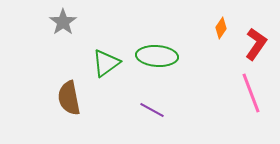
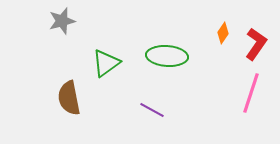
gray star: moved 1 px left, 1 px up; rotated 20 degrees clockwise
orange diamond: moved 2 px right, 5 px down
green ellipse: moved 10 px right
pink line: rotated 39 degrees clockwise
